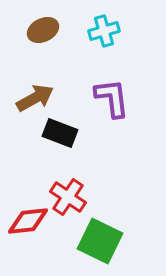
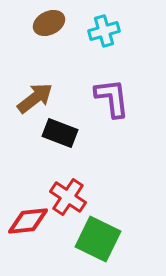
brown ellipse: moved 6 px right, 7 px up
brown arrow: rotated 9 degrees counterclockwise
green square: moved 2 px left, 2 px up
